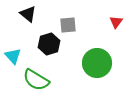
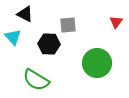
black triangle: moved 3 px left; rotated 12 degrees counterclockwise
black hexagon: rotated 20 degrees clockwise
cyan triangle: moved 19 px up
